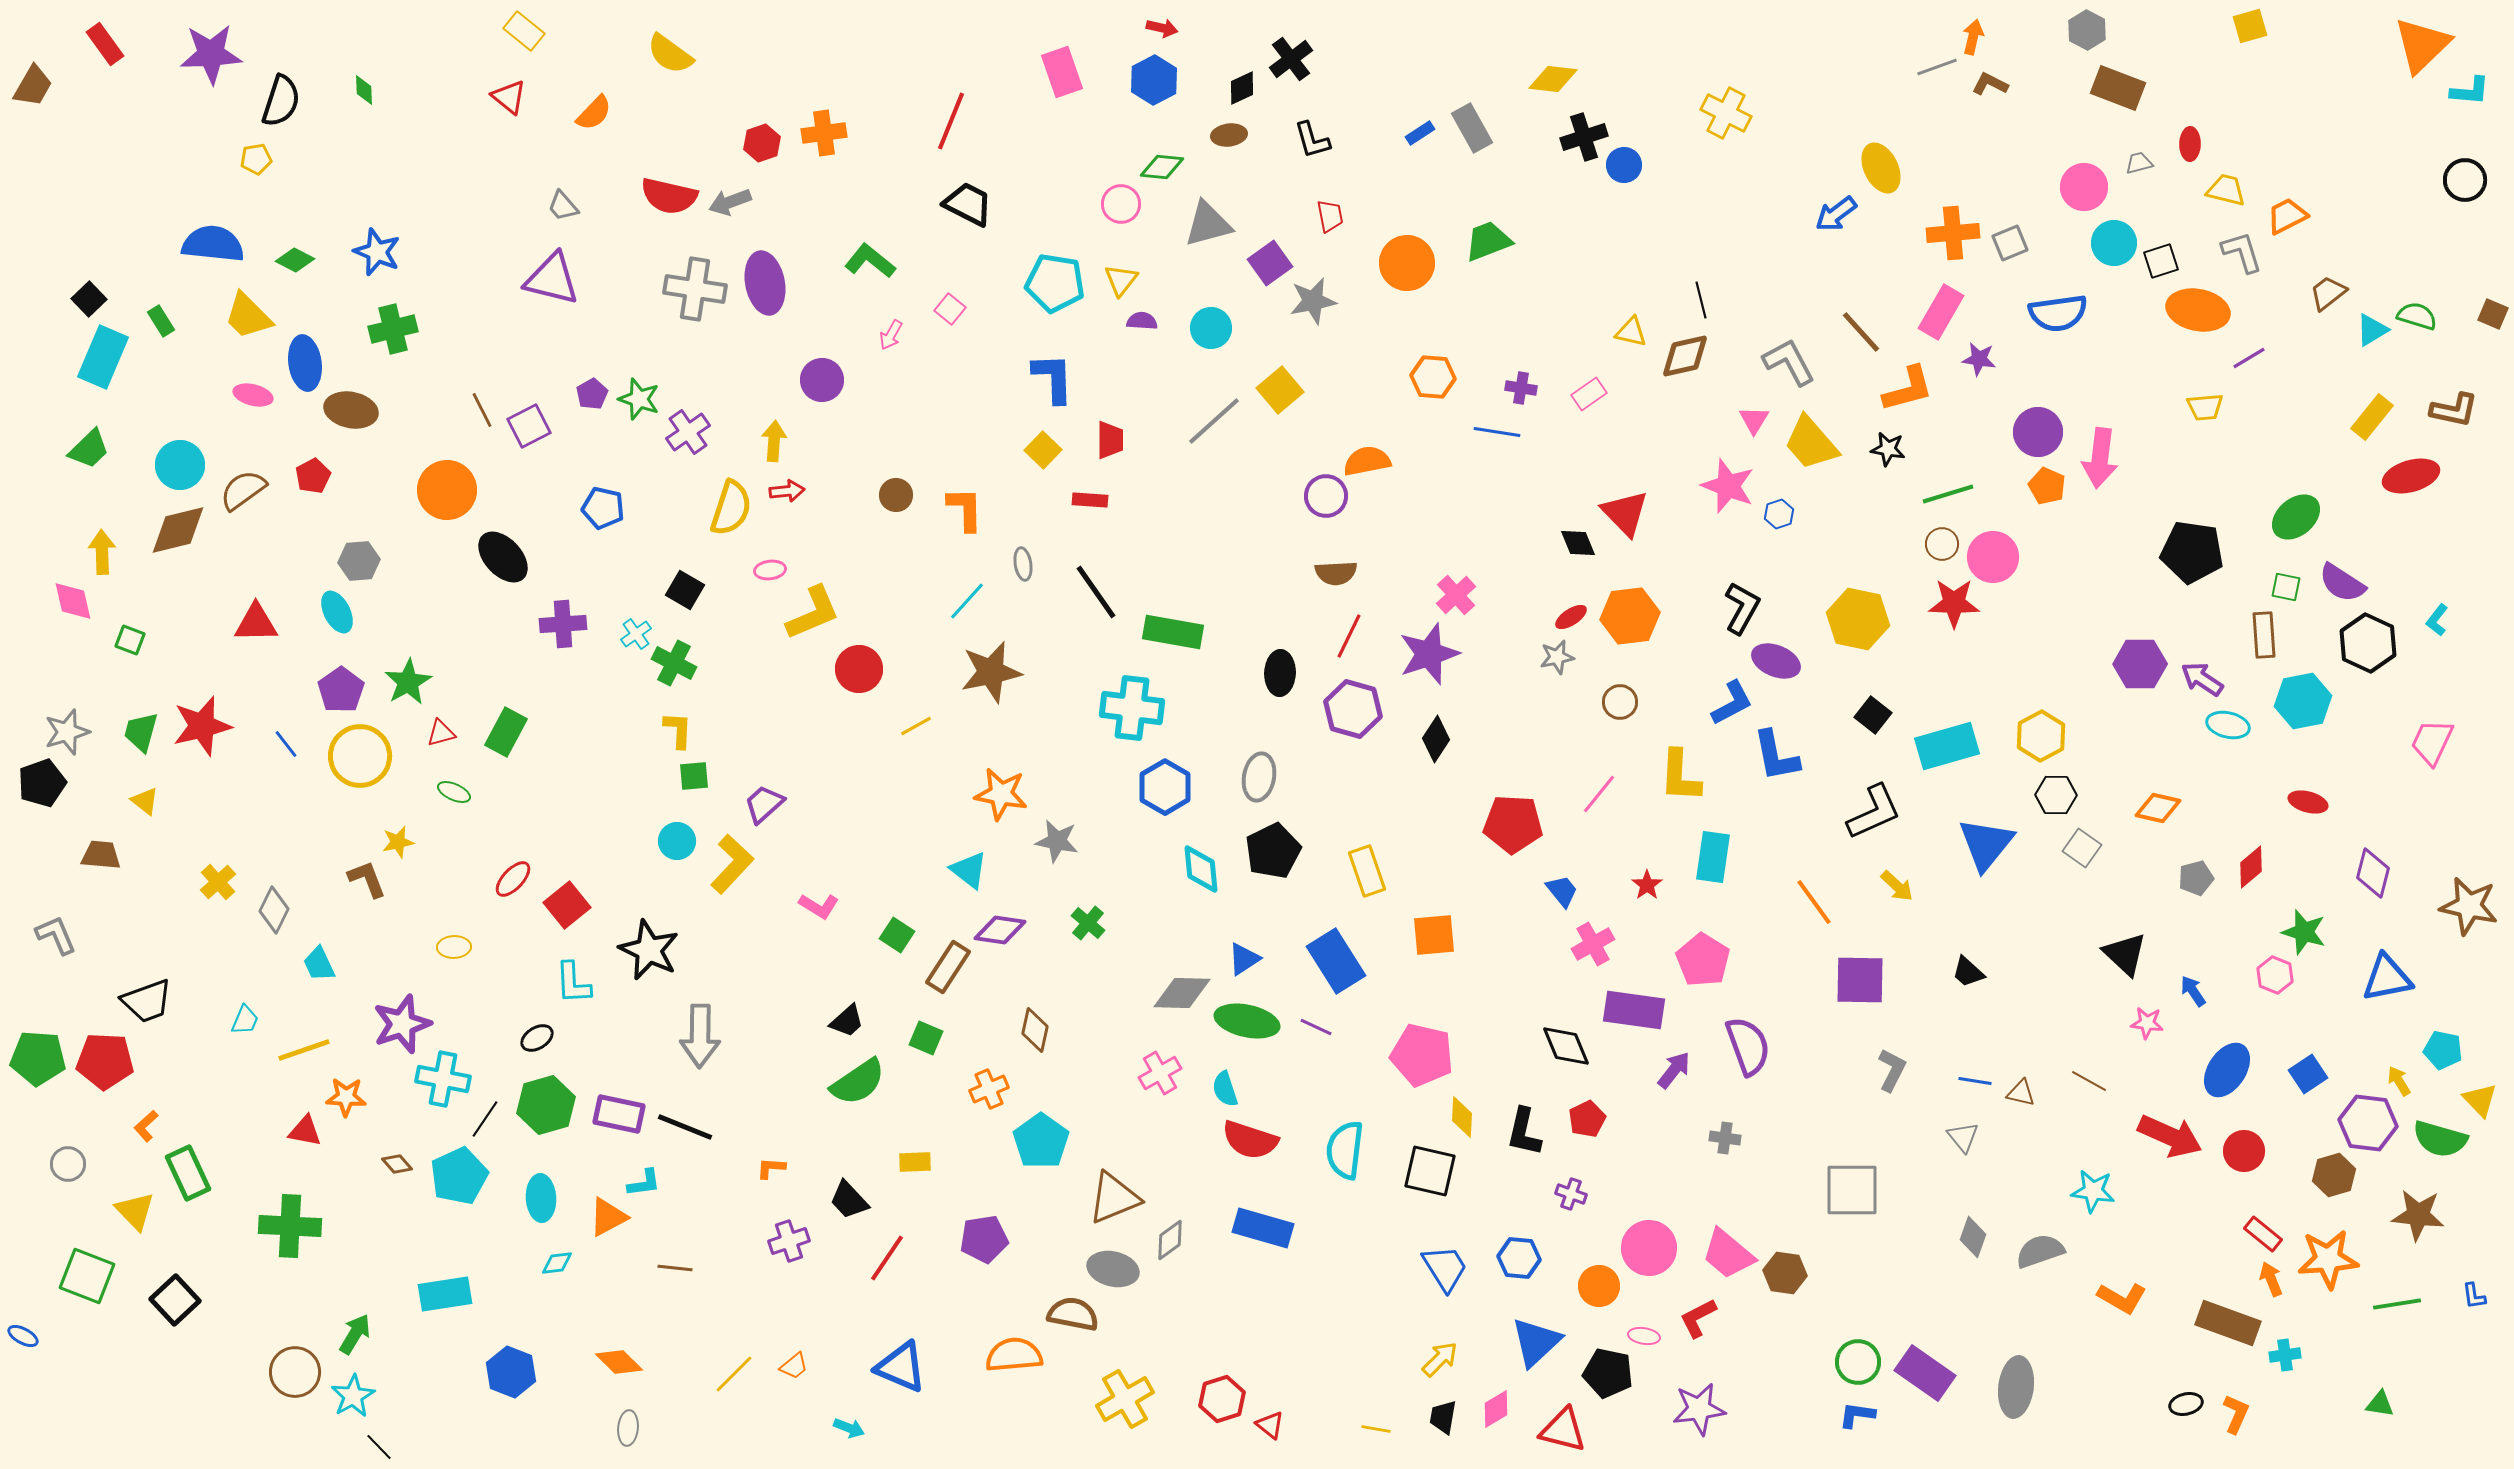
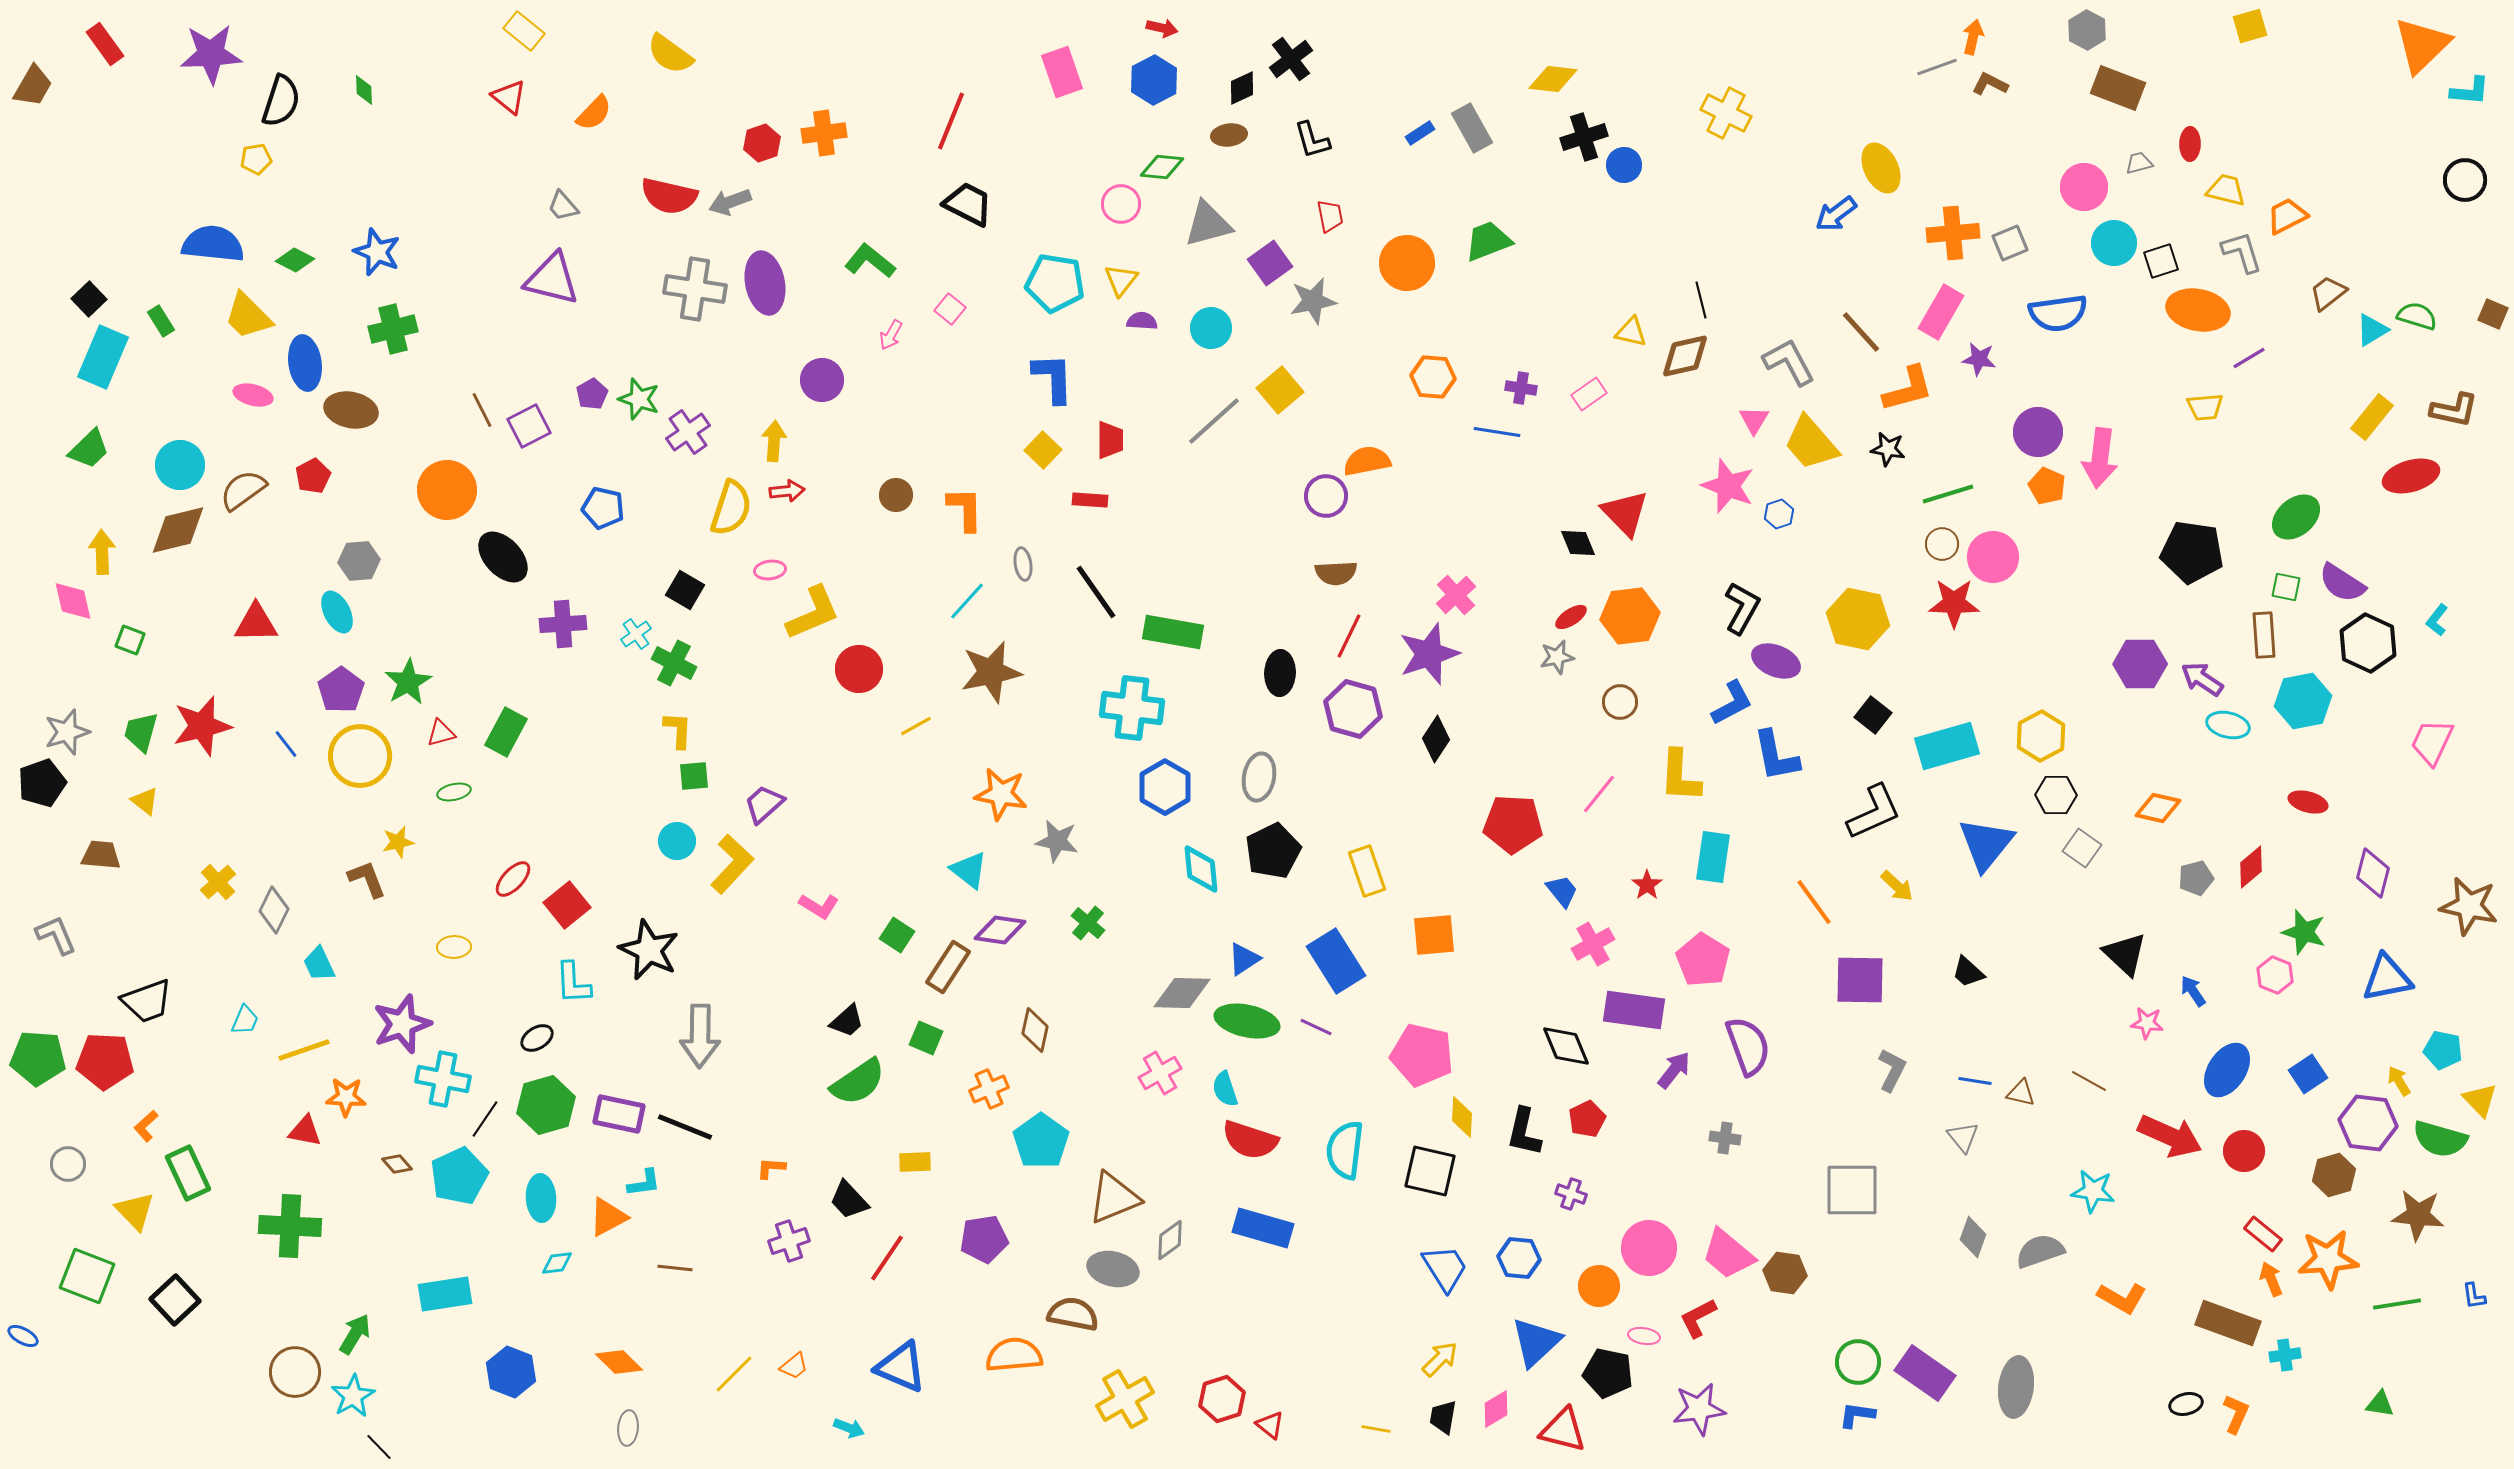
green ellipse at (454, 792): rotated 36 degrees counterclockwise
